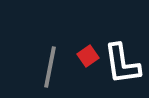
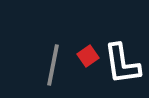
gray line: moved 3 px right, 2 px up
